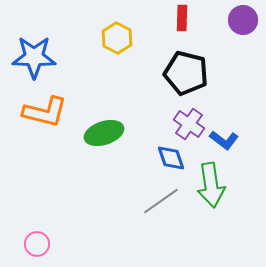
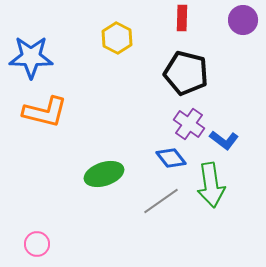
blue star: moved 3 px left
green ellipse: moved 41 px down
blue diamond: rotated 20 degrees counterclockwise
